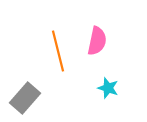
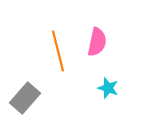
pink semicircle: moved 1 px down
